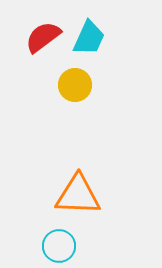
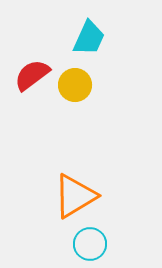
red semicircle: moved 11 px left, 38 px down
orange triangle: moved 3 px left, 1 px down; rotated 33 degrees counterclockwise
cyan circle: moved 31 px right, 2 px up
